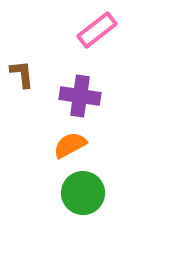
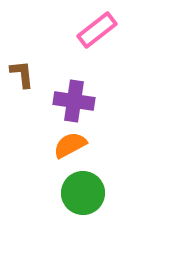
purple cross: moved 6 px left, 5 px down
